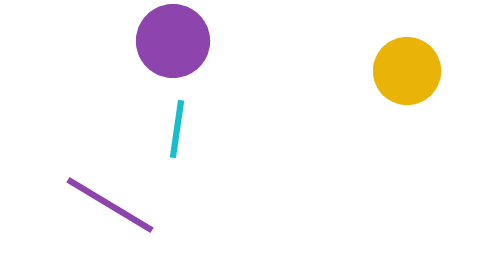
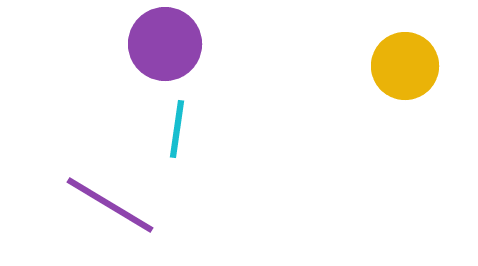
purple circle: moved 8 px left, 3 px down
yellow circle: moved 2 px left, 5 px up
